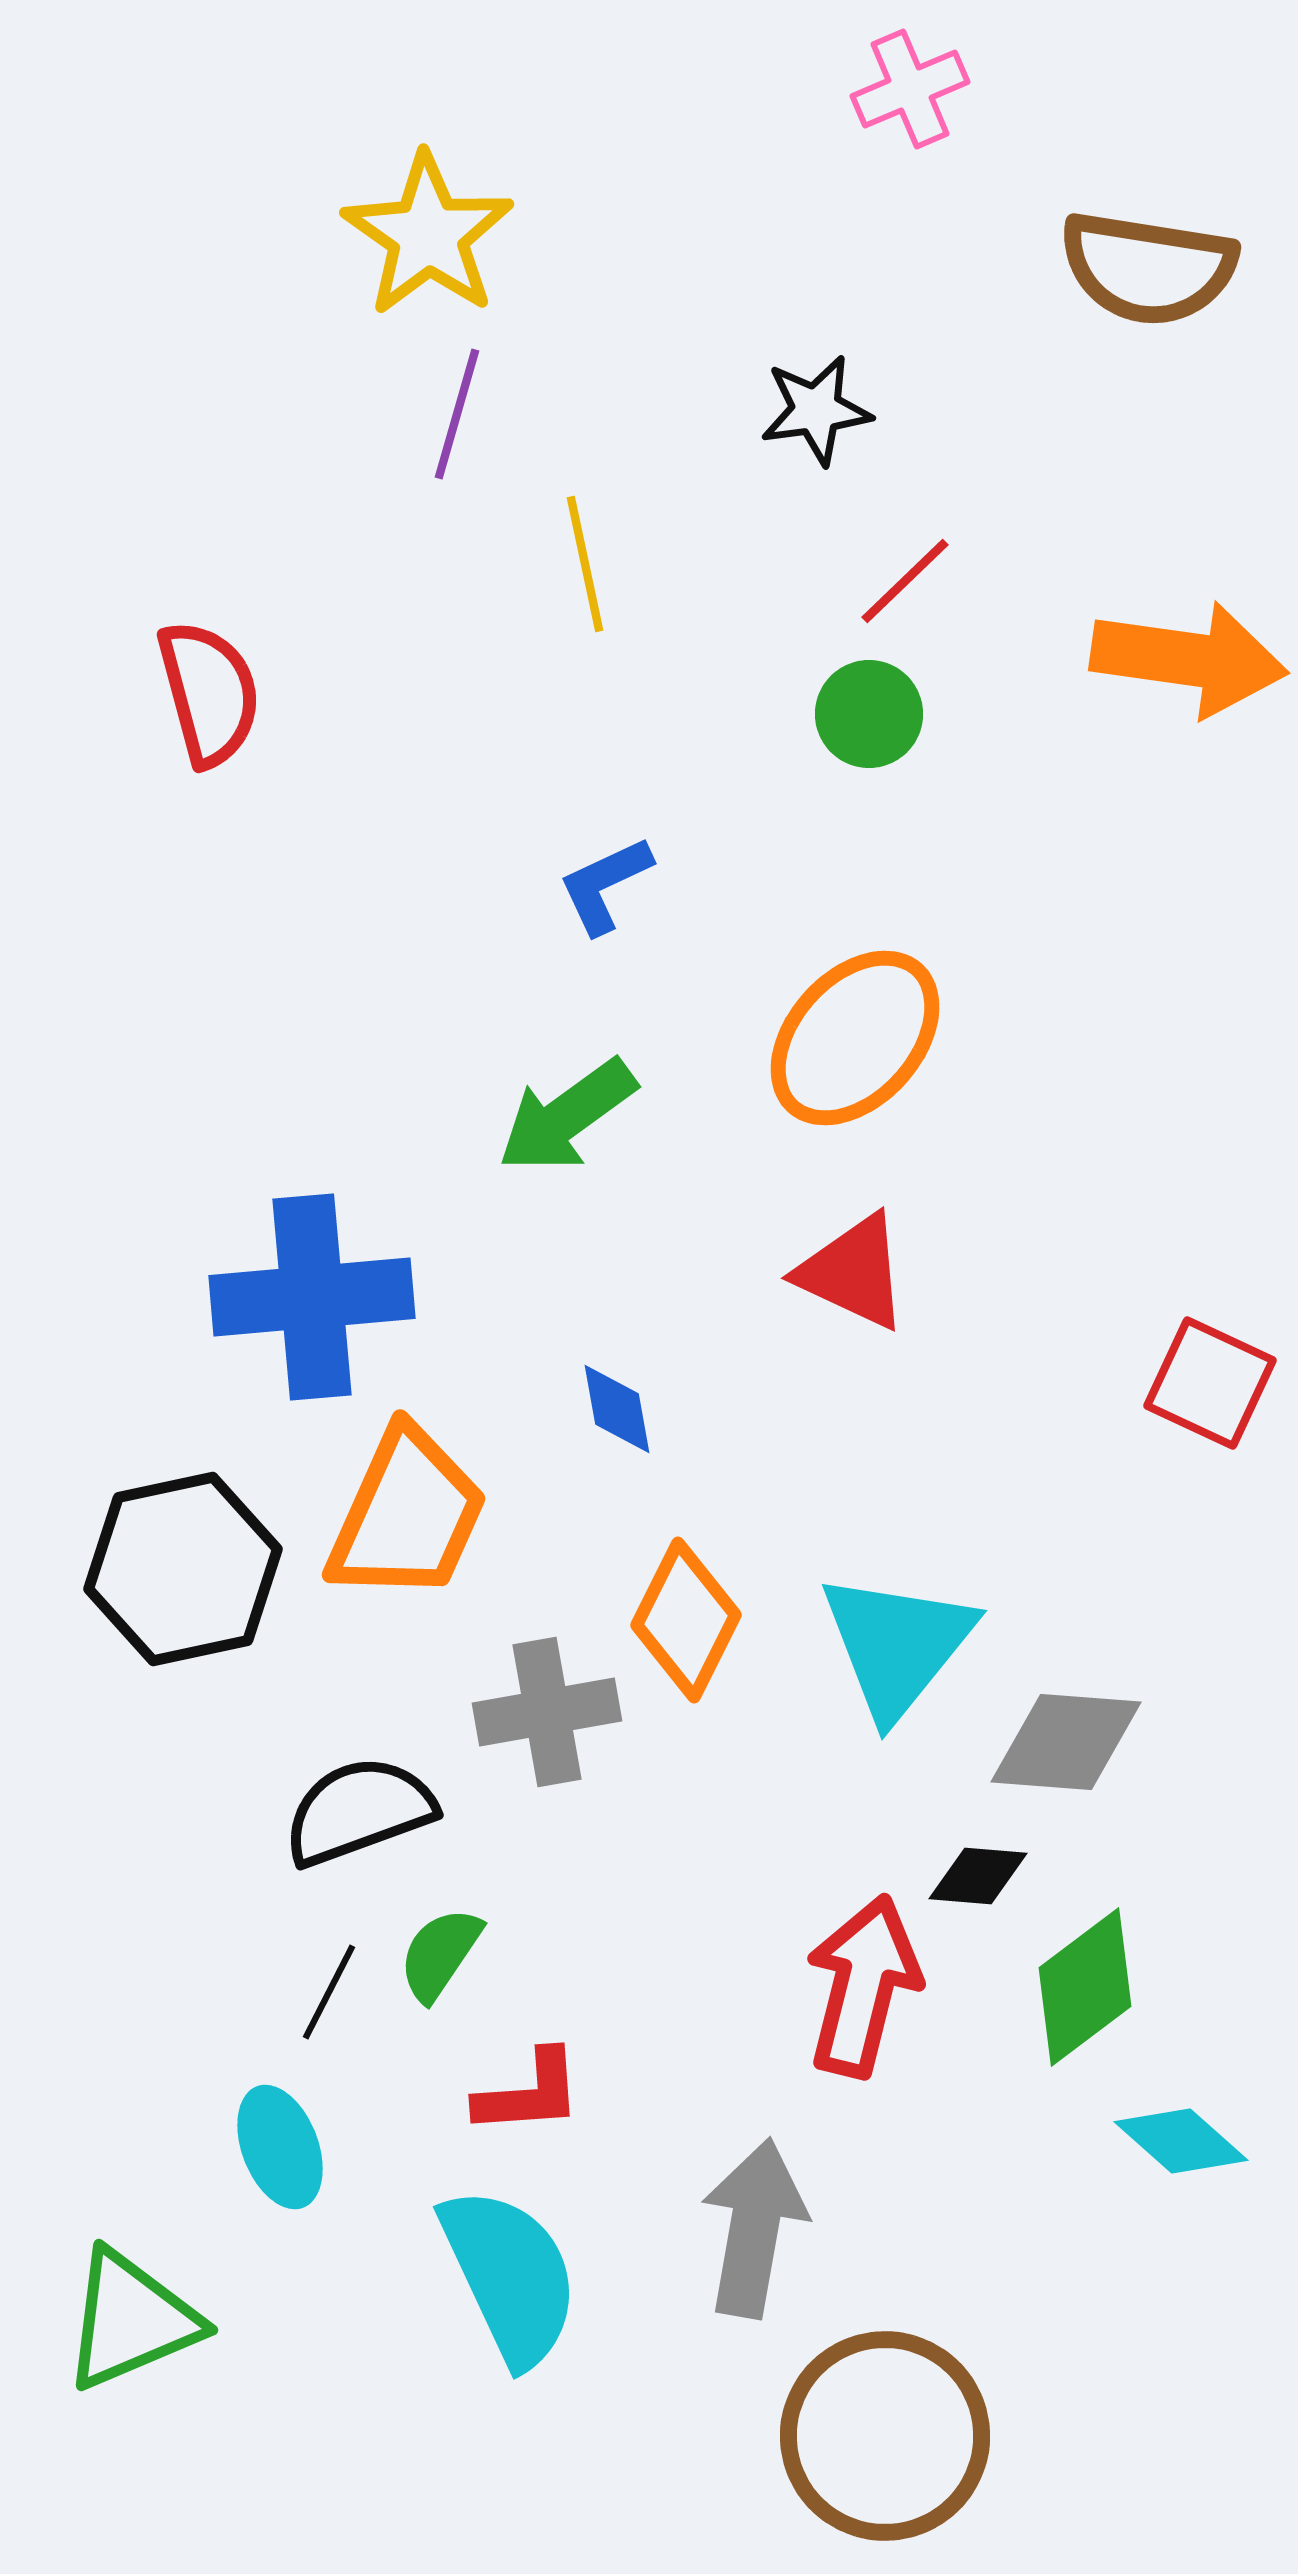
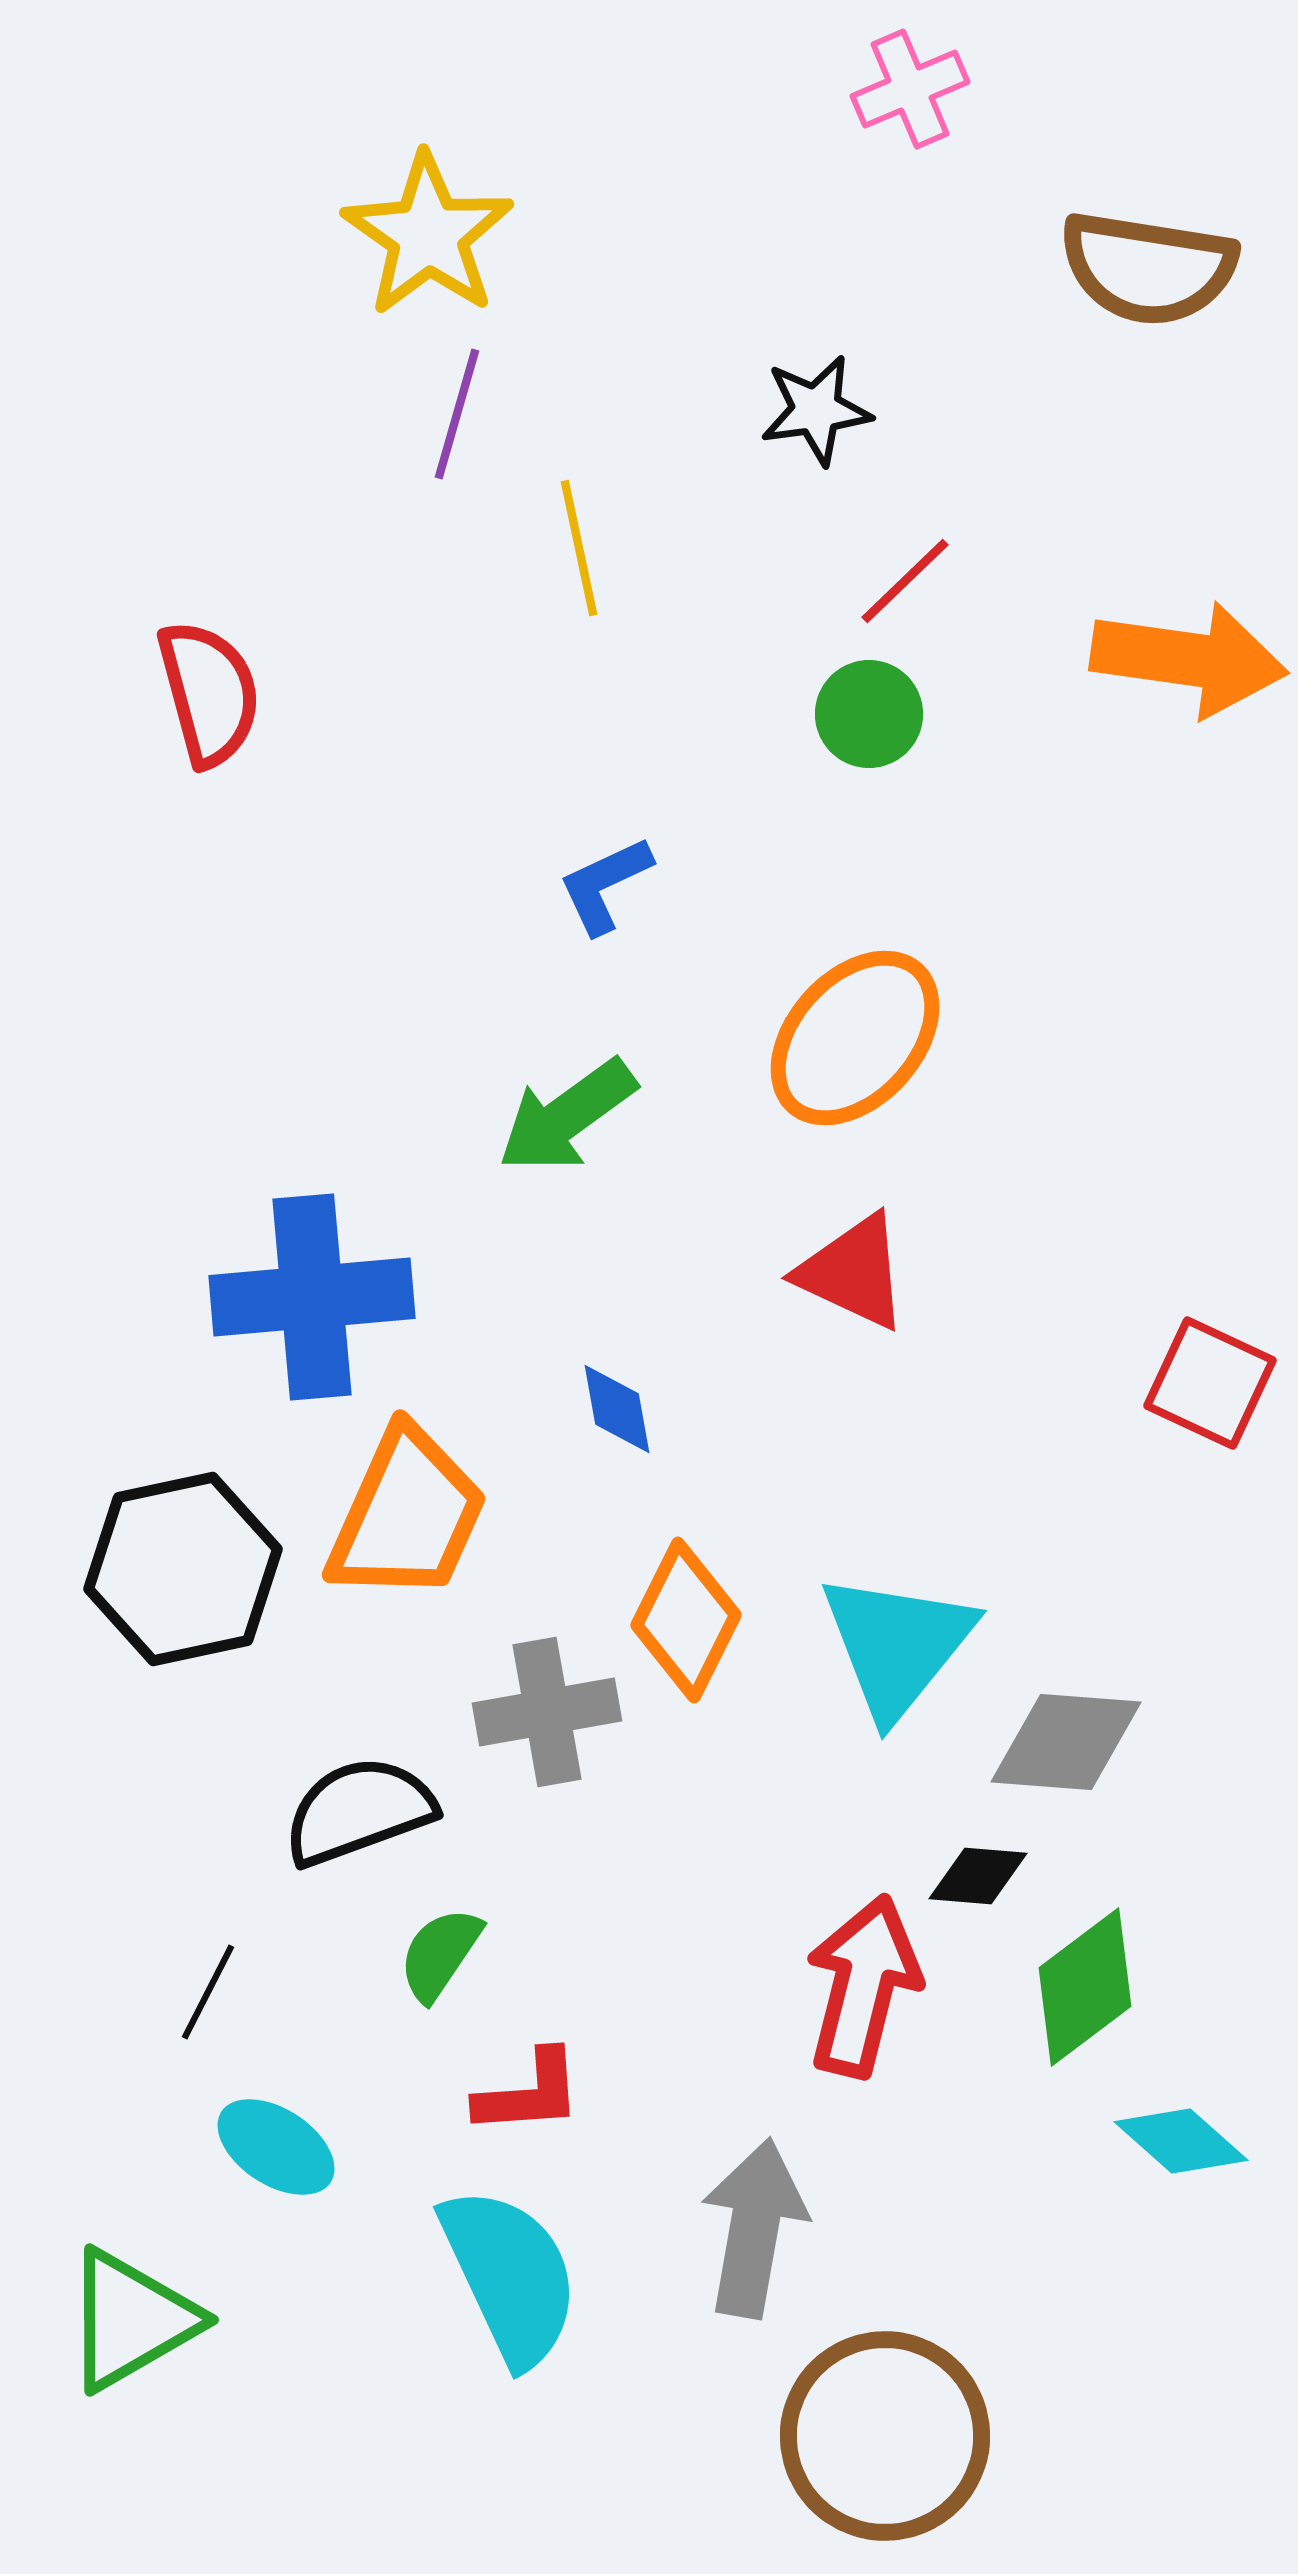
yellow line: moved 6 px left, 16 px up
black line: moved 121 px left
cyan ellipse: moved 4 px left; rotated 36 degrees counterclockwise
green triangle: rotated 7 degrees counterclockwise
